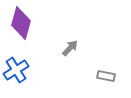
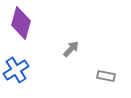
gray arrow: moved 1 px right, 1 px down
